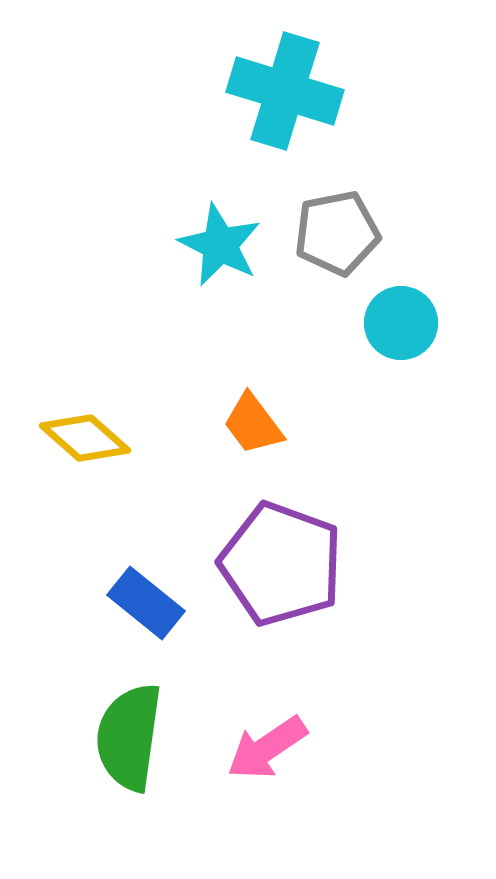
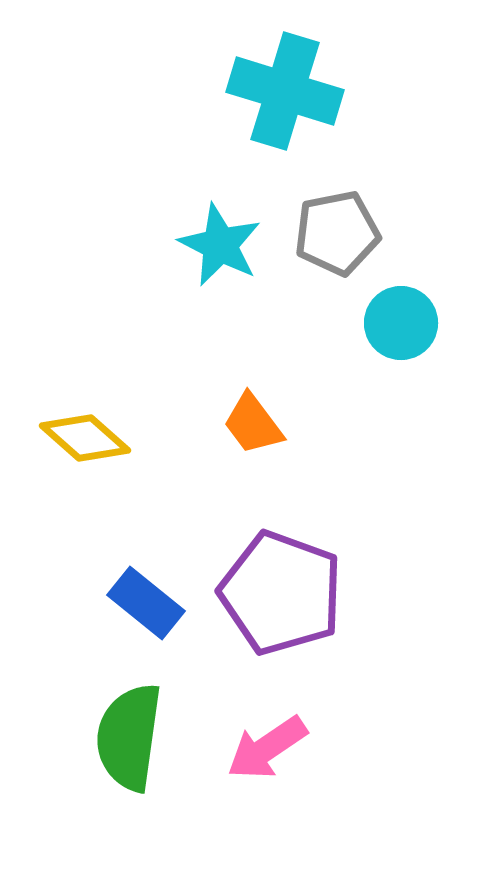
purple pentagon: moved 29 px down
